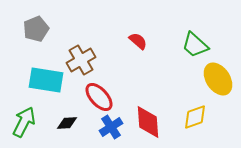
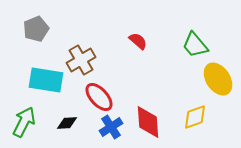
green trapezoid: rotated 8 degrees clockwise
